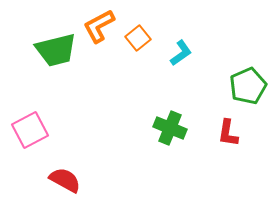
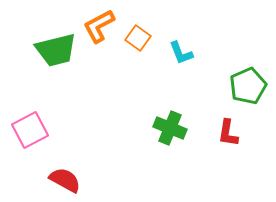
orange square: rotated 15 degrees counterclockwise
cyan L-shape: rotated 104 degrees clockwise
